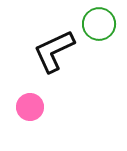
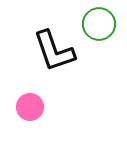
black L-shape: rotated 84 degrees counterclockwise
